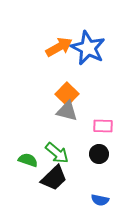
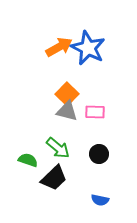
pink rectangle: moved 8 px left, 14 px up
green arrow: moved 1 px right, 5 px up
